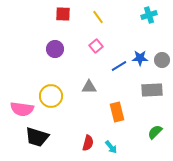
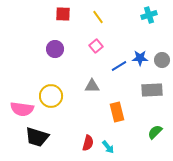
gray triangle: moved 3 px right, 1 px up
cyan arrow: moved 3 px left
